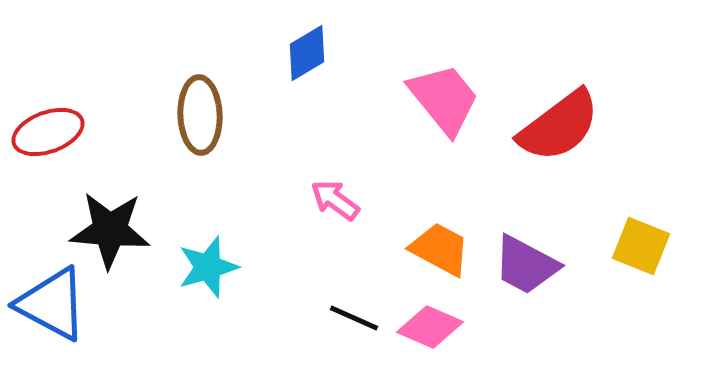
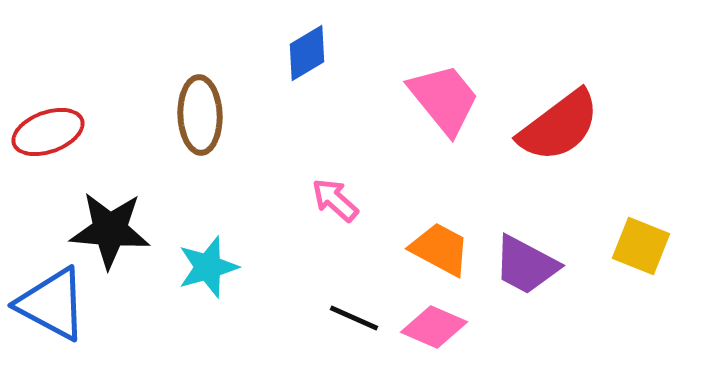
pink arrow: rotated 6 degrees clockwise
pink diamond: moved 4 px right
